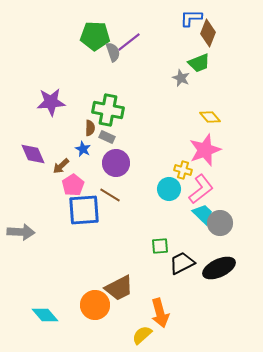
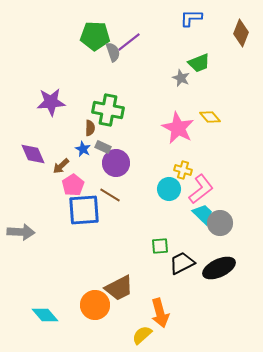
brown diamond: moved 33 px right
gray rectangle: moved 4 px left, 10 px down
pink star: moved 27 px left, 22 px up; rotated 24 degrees counterclockwise
